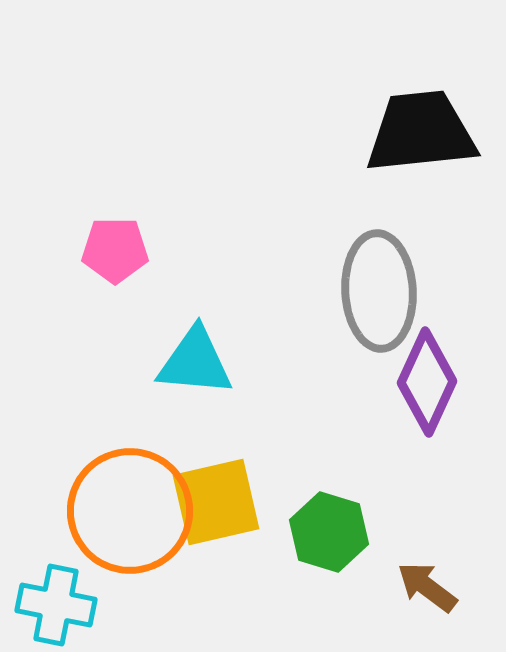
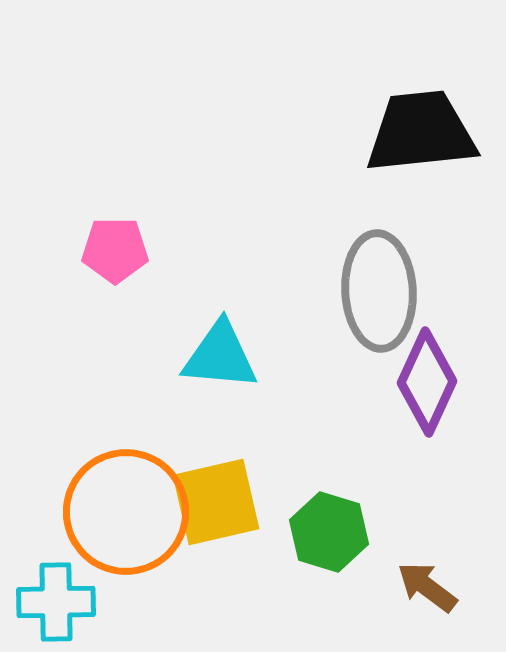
cyan triangle: moved 25 px right, 6 px up
orange circle: moved 4 px left, 1 px down
cyan cross: moved 3 px up; rotated 12 degrees counterclockwise
